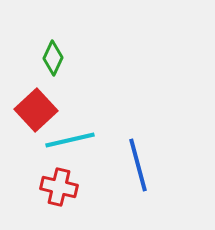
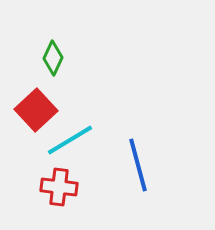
cyan line: rotated 18 degrees counterclockwise
red cross: rotated 6 degrees counterclockwise
